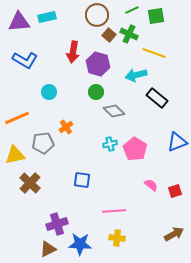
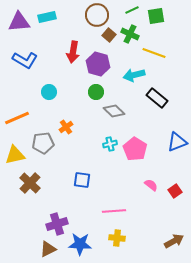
green cross: moved 1 px right
cyan arrow: moved 2 px left
red square: rotated 16 degrees counterclockwise
brown arrow: moved 7 px down
